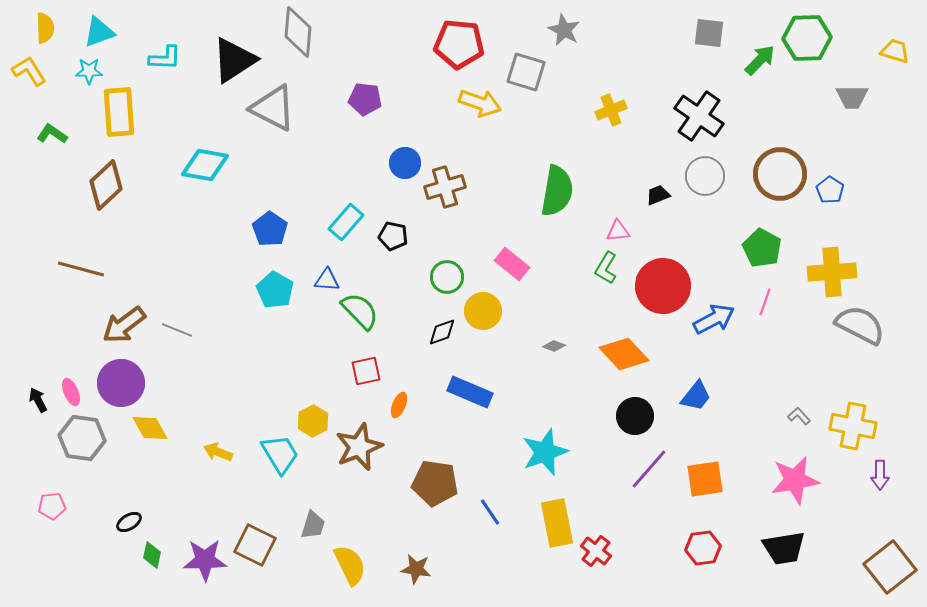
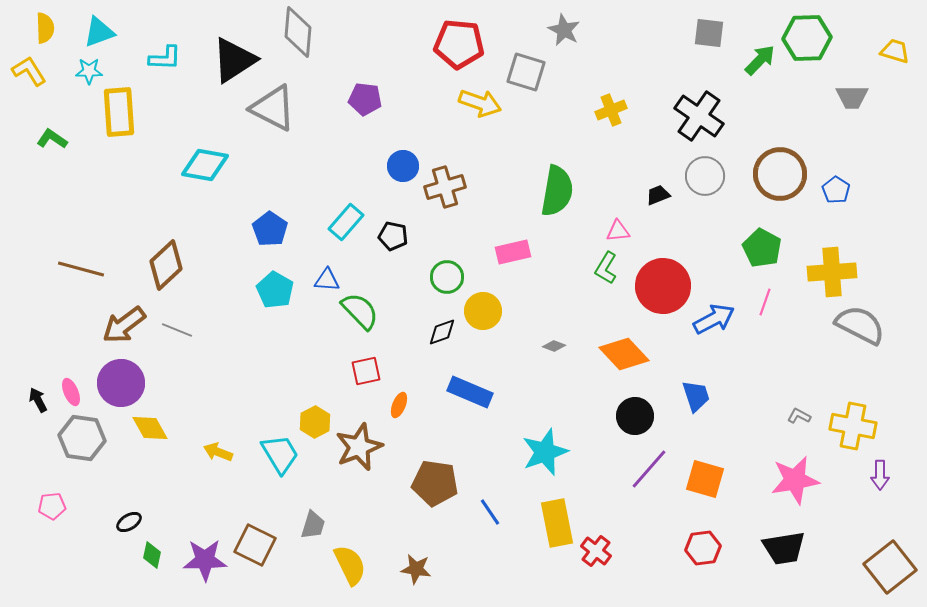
green L-shape at (52, 134): moved 5 px down
blue circle at (405, 163): moved 2 px left, 3 px down
brown diamond at (106, 185): moved 60 px right, 80 px down
blue pentagon at (830, 190): moved 6 px right
pink rectangle at (512, 264): moved 1 px right, 12 px up; rotated 52 degrees counterclockwise
blue trapezoid at (696, 396): rotated 56 degrees counterclockwise
gray L-shape at (799, 416): rotated 20 degrees counterclockwise
yellow hexagon at (313, 421): moved 2 px right, 1 px down
orange square at (705, 479): rotated 24 degrees clockwise
